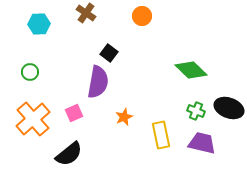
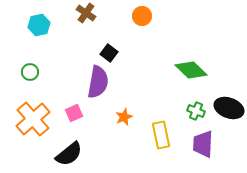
cyan hexagon: moved 1 px down; rotated 10 degrees counterclockwise
purple trapezoid: moved 1 px right, 1 px down; rotated 100 degrees counterclockwise
